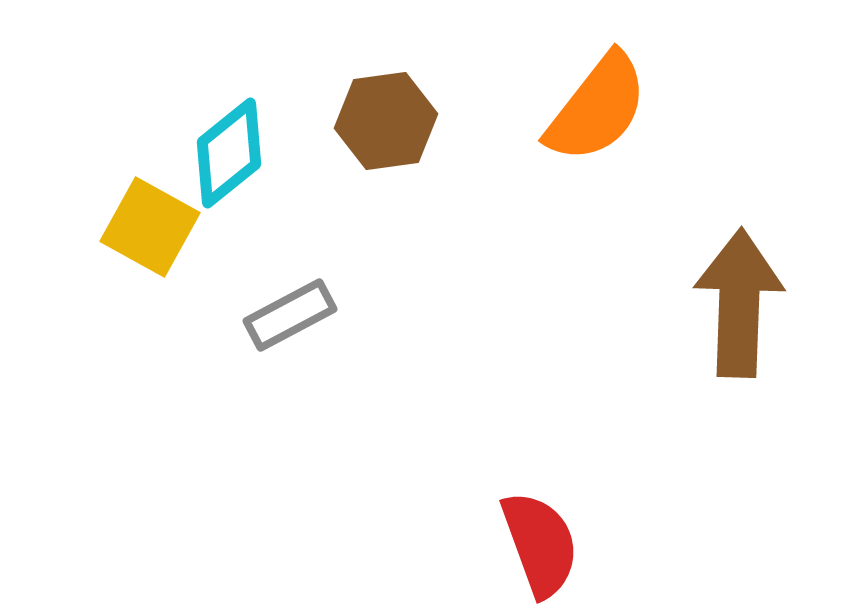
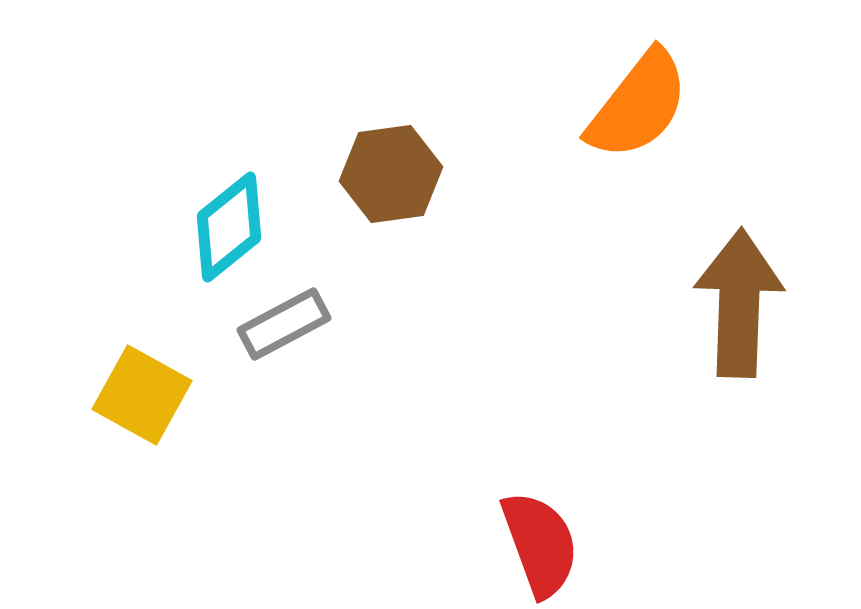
orange semicircle: moved 41 px right, 3 px up
brown hexagon: moved 5 px right, 53 px down
cyan diamond: moved 74 px down
yellow square: moved 8 px left, 168 px down
gray rectangle: moved 6 px left, 9 px down
